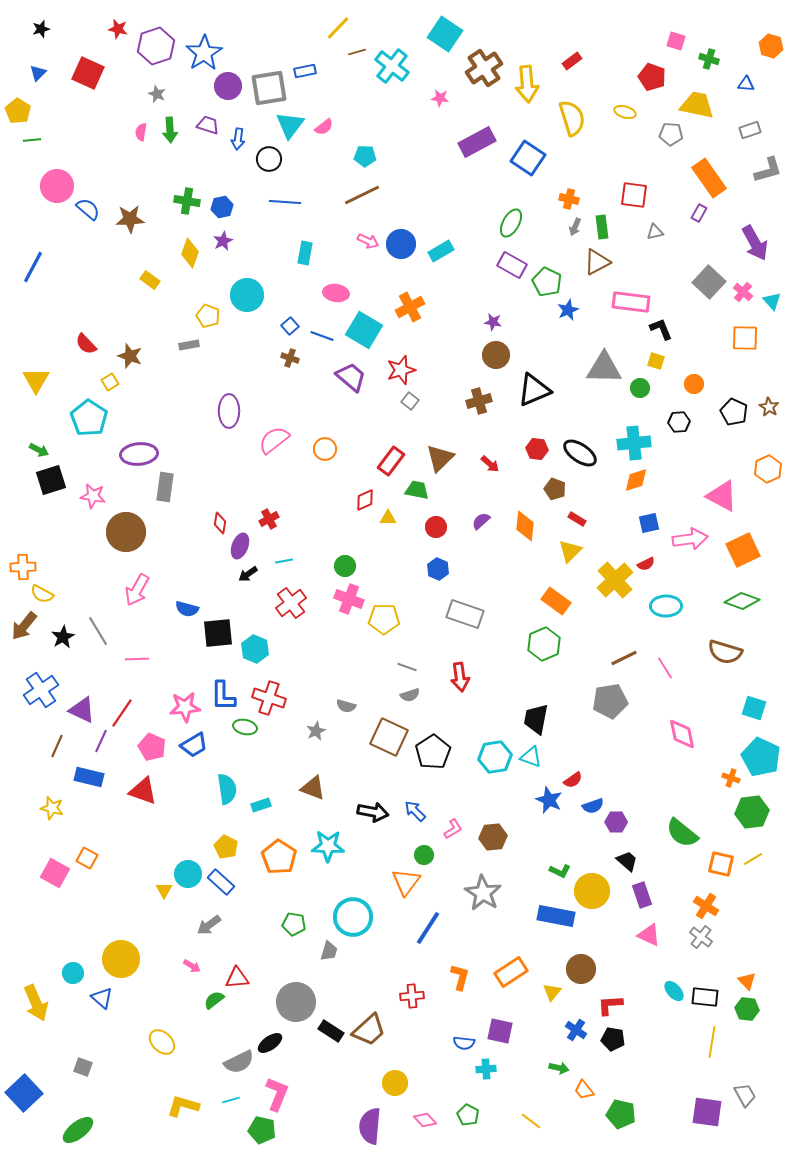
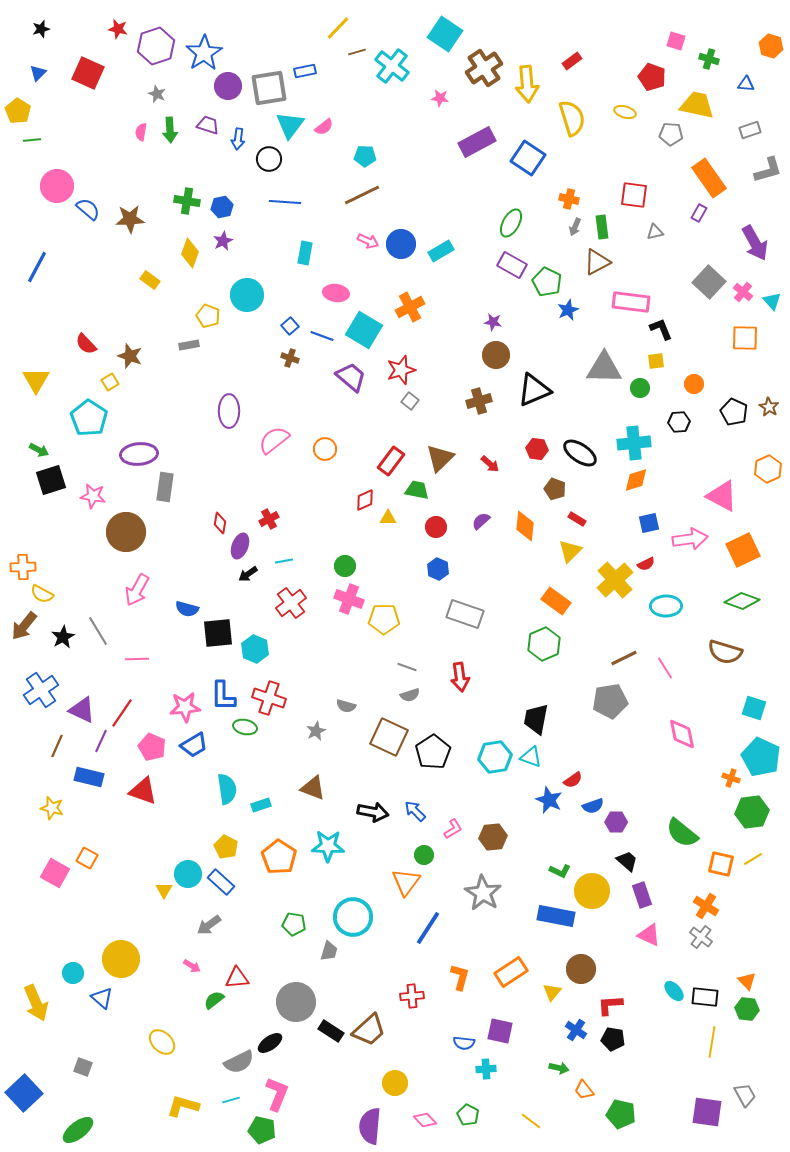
blue line at (33, 267): moved 4 px right
yellow square at (656, 361): rotated 24 degrees counterclockwise
